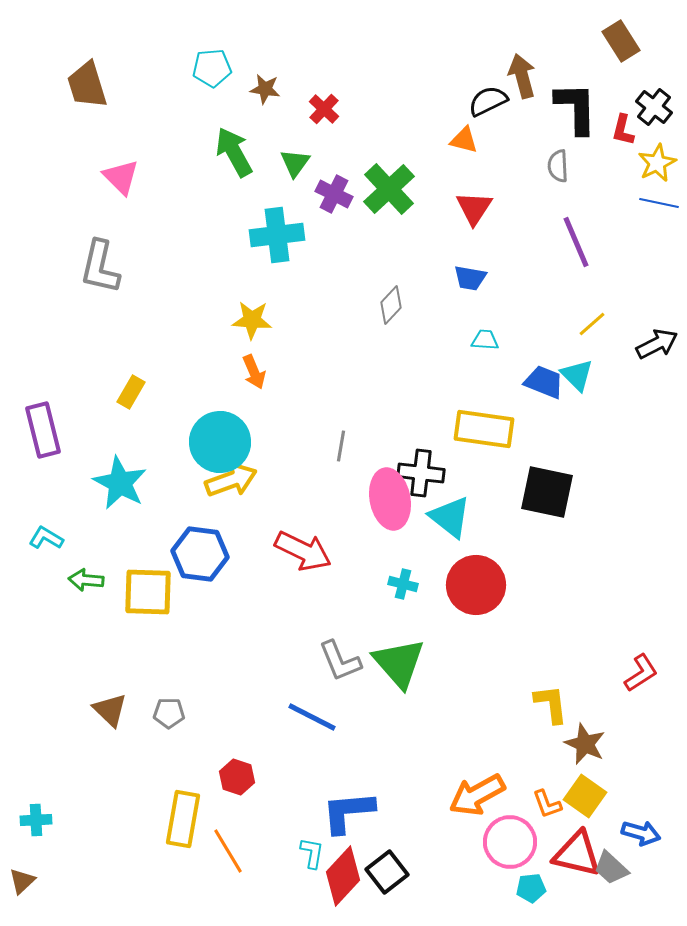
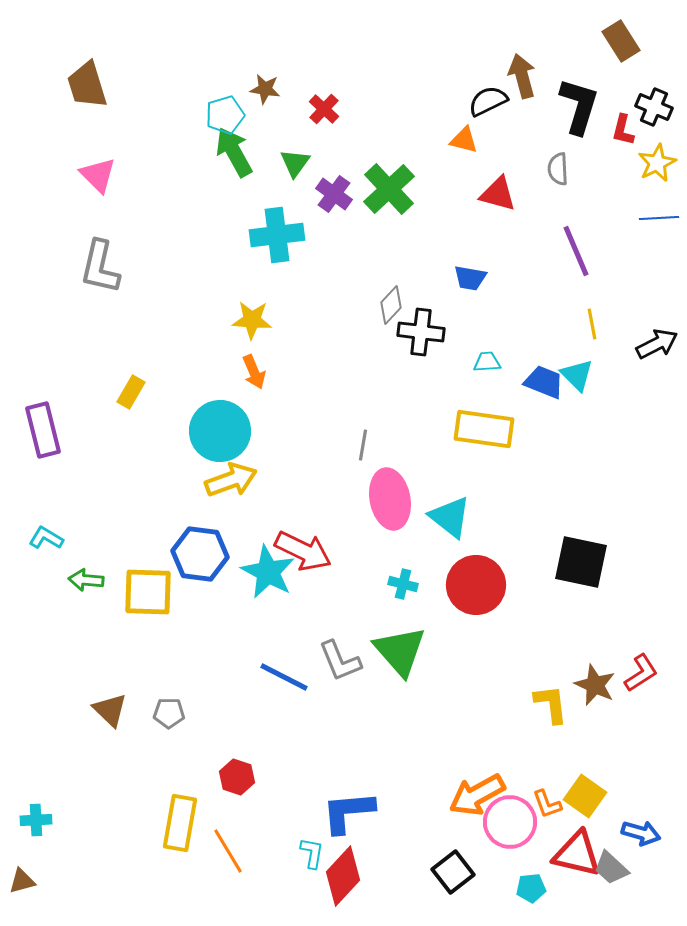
cyan pentagon at (212, 68): moved 13 px right, 47 px down; rotated 12 degrees counterclockwise
black cross at (654, 107): rotated 15 degrees counterclockwise
black L-shape at (576, 108): moved 3 px right, 2 px up; rotated 18 degrees clockwise
gray semicircle at (558, 166): moved 3 px down
pink triangle at (121, 177): moved 23 px left, 2 px up
purple cross at (334, 194): rotated 9 degrees clockwise
blue line at (659, 203): moved 15 px down; rotated 15 degrees counterclockwise
red triangle at (474, 208): moved 24 px right, 14 px up; rotated 48 degrees counterclockwise
purple line at (576, 242): moved 9 px down
yellow line at (592, 324): rotated 60 degrees counterclockwise
cyan trapezoid at (485, 340): moved 2 px right, 22 px down; rotated 8 degrees counterclockwise
cyan circle at (220, 442): moved 11 px up
gray line at (341, 446): moved 22 px right, 1 px up
black cross at (421, 473): moved 141 px up
cyan star at (120, 483): moved 148 px right, 89 px down
black square at (547, 492): moved 34 px right, 70 px down
green triangle at (399, 663): moved 1 px right, 12 px up
blue line at (312, 717): moved 28 px left, 40 px up
brown star at (585, 744): moved 10 px right, 59 px up
yellow rectangle at (183, 819): moved 3 px left, 4 px down
pink circle at (510, 842): moved 20 px up
black square at (387, 872): moved 66 px right
brown triangle at (22, 881): rotated 28 degrees clockwise
